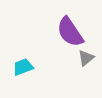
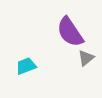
cyan trapezoid: moved 3 px right, 1 px up
